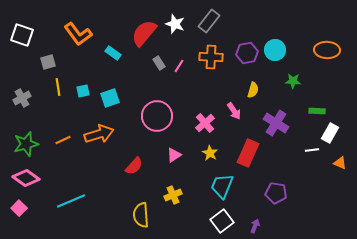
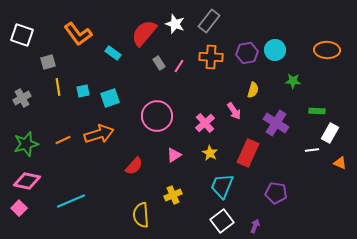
pink diamond at (26, 178): moved 1 px right, 3 px down; rotated 24 degrees counterclockwise
